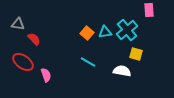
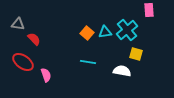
cyan line: rotated 21 degrees counterclockwise
